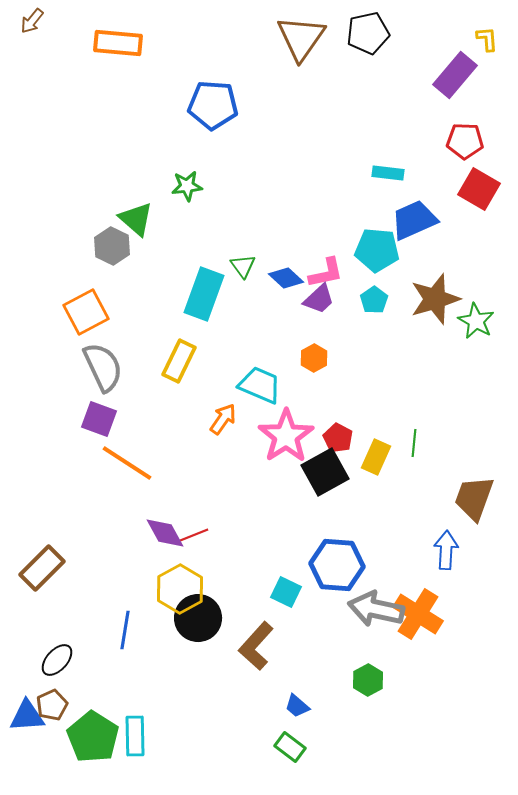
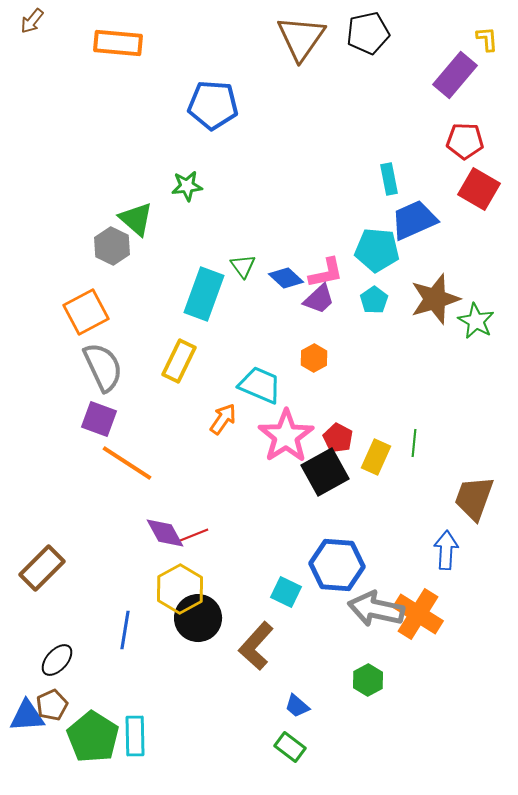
cyan rectangle at (388, 173): moved 1 px right, 6 px down; rotated 72 degrees clockwise
